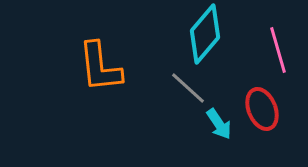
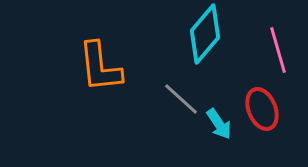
gray line: moved 7 px left, 11 px down
